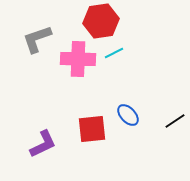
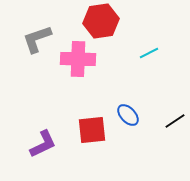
cyan line: moved 35 px right
red square: moved 1 px down
